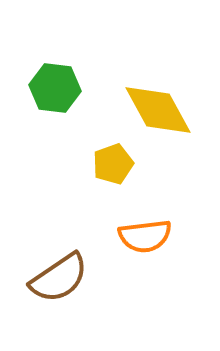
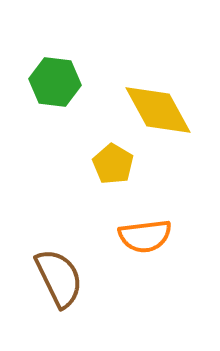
green hexagon: moved 6 px up
yellow pentagon: rotated 21 degrees counterclockwise
brown semicircle: rotated 82 degrees counterclockwise
